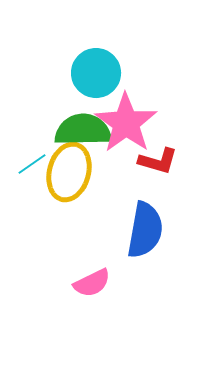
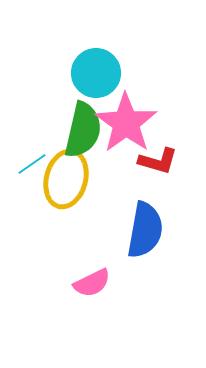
green semicircle: rotated 104 degrees clockwise
yellow ellipse: moved 3 px left, 7 px down
